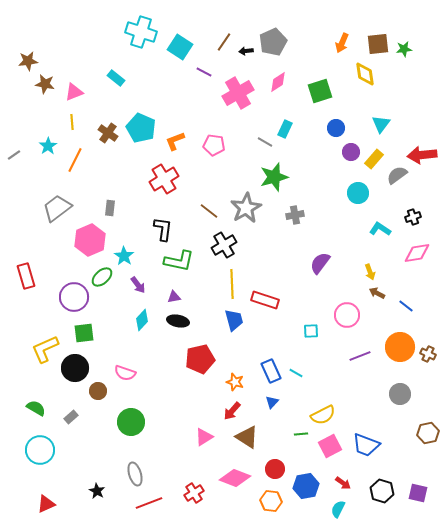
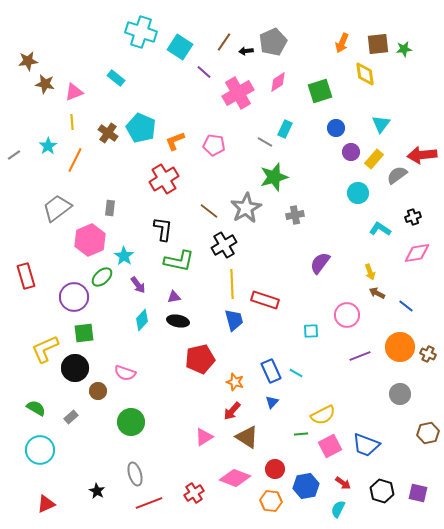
purple line at (204, 72): rotated 14 degrees clockwise
